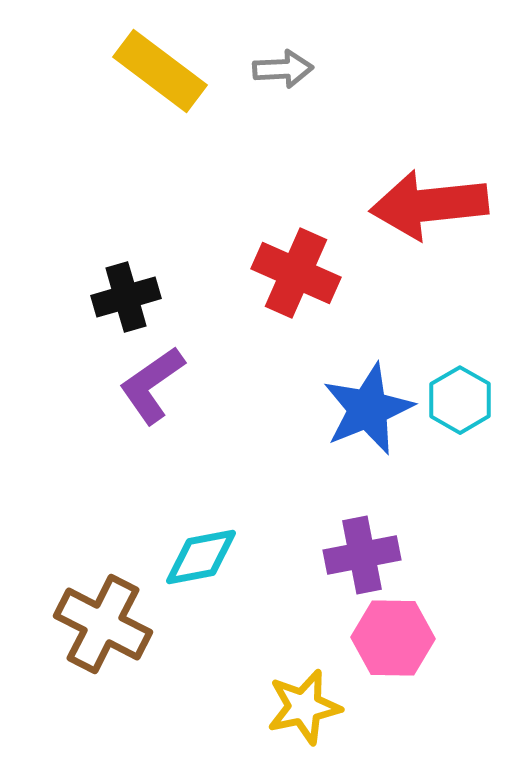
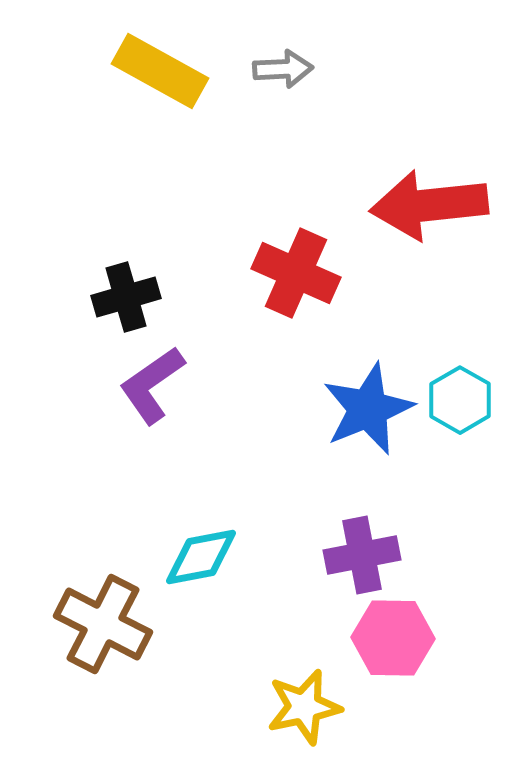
yellow rectangle: rotated 8 degrees counterclockwise
